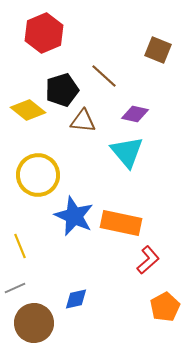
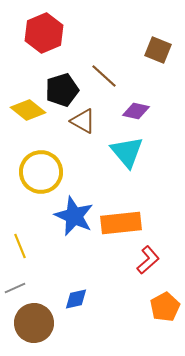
purple diamond: moved 1 px right, 3 px up
brown triangle: rotated 24 degrees clockwise
yellow circle: moved 3 px right, 3 px up
orange rectangle: rotated 18 degrees counterclockwise
